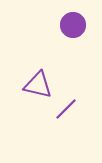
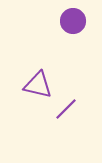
purple circle: moved 4 px up
